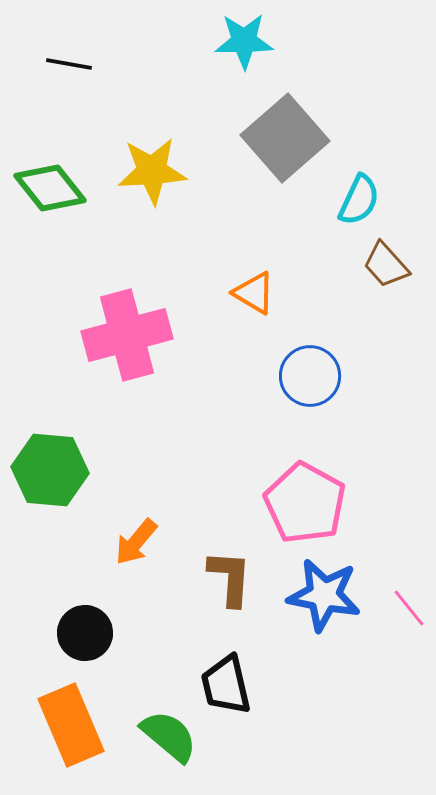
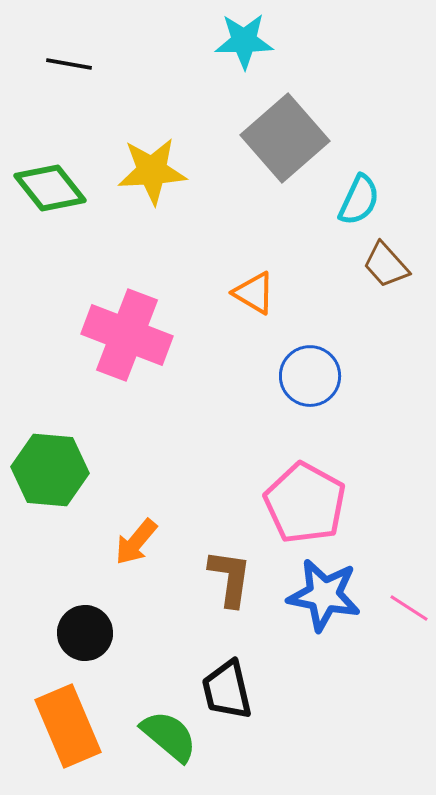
pink cross: rotated 36 degrees clockwise
brown L-shape: rotated 4 degrees clockwise
pink line: rotated 18 degrees counterclockwise
black trapezoid: moved 1 px right, 5 px down
orange rectangle: moved 3 px left, 1 px down
